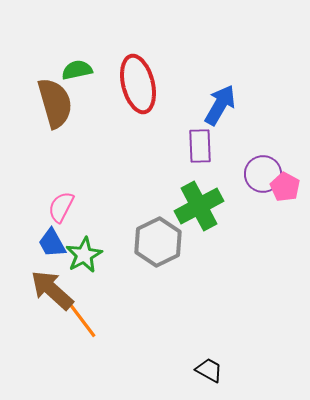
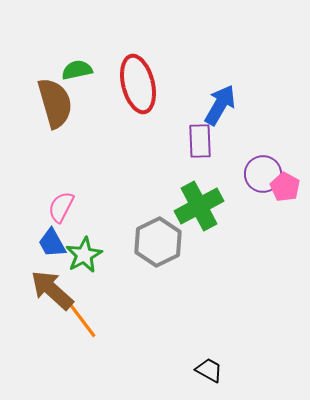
purple rectangle: moved 5 px up
